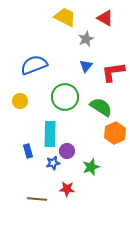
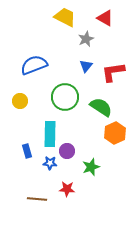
blue rectangle: moved 1 px left
blue star: moved 3 px left; rotated 16 degrees clockwise
